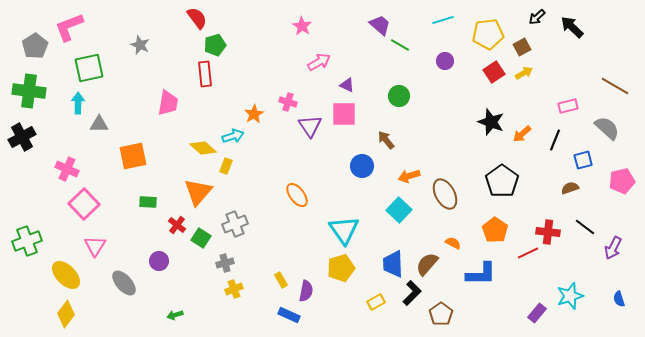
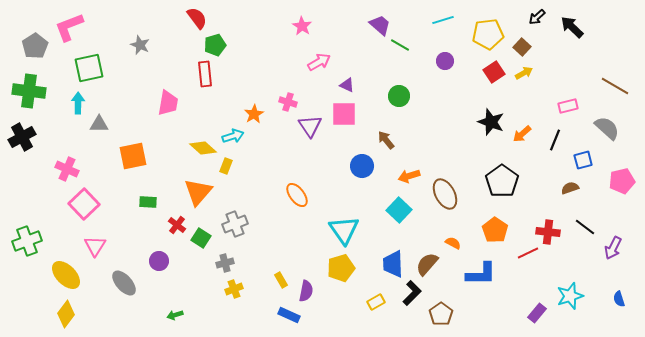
brown square at (522, 47): rotated 18 degrees counterclockwise
